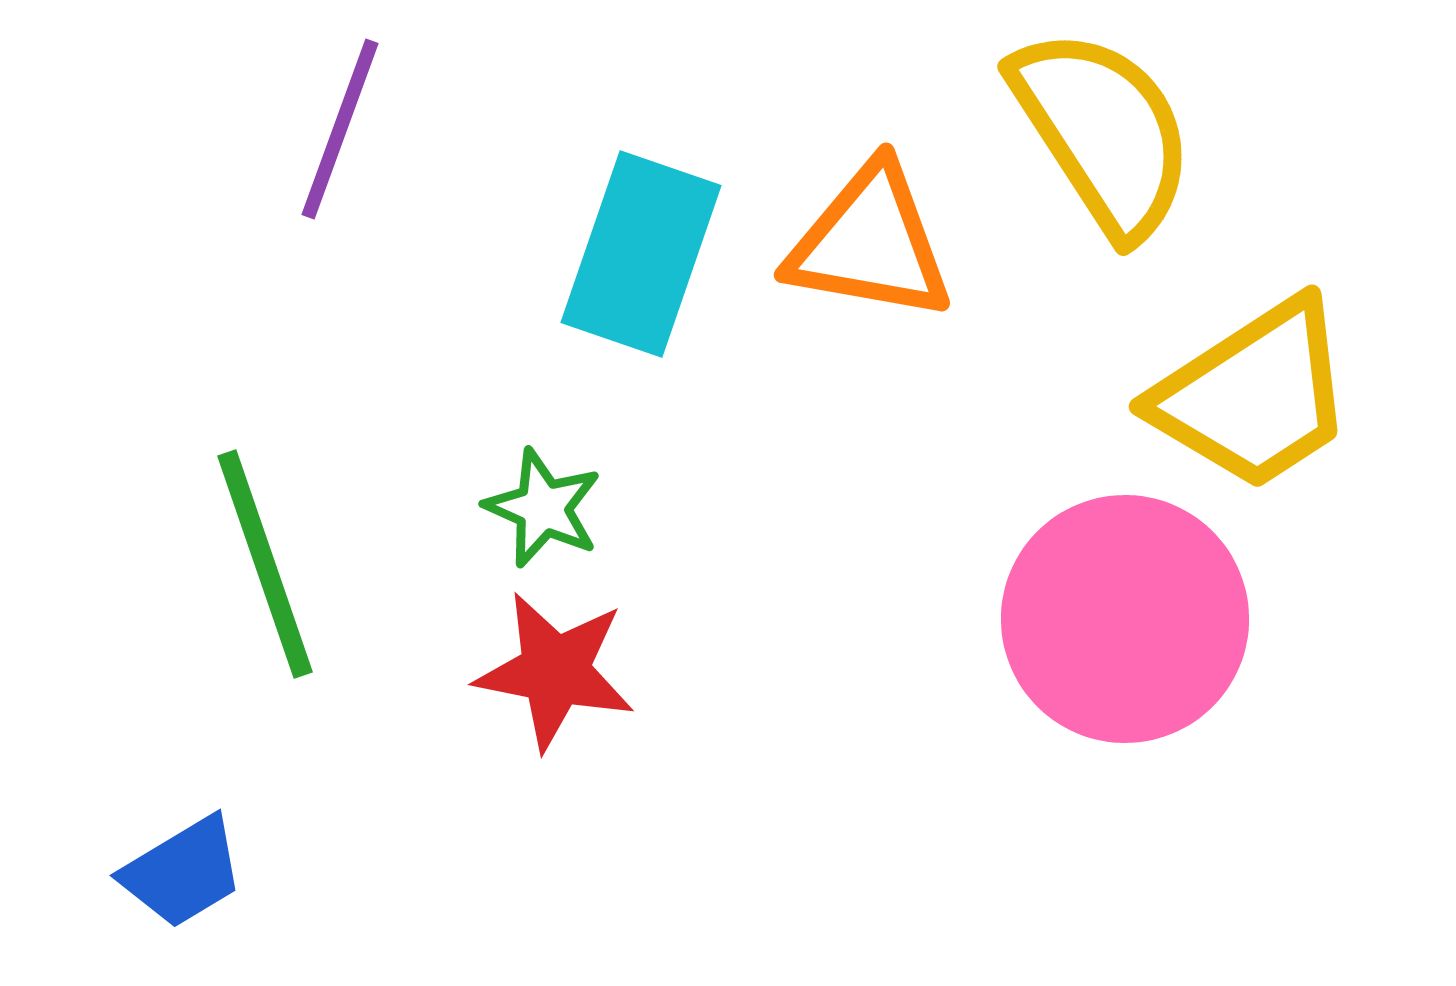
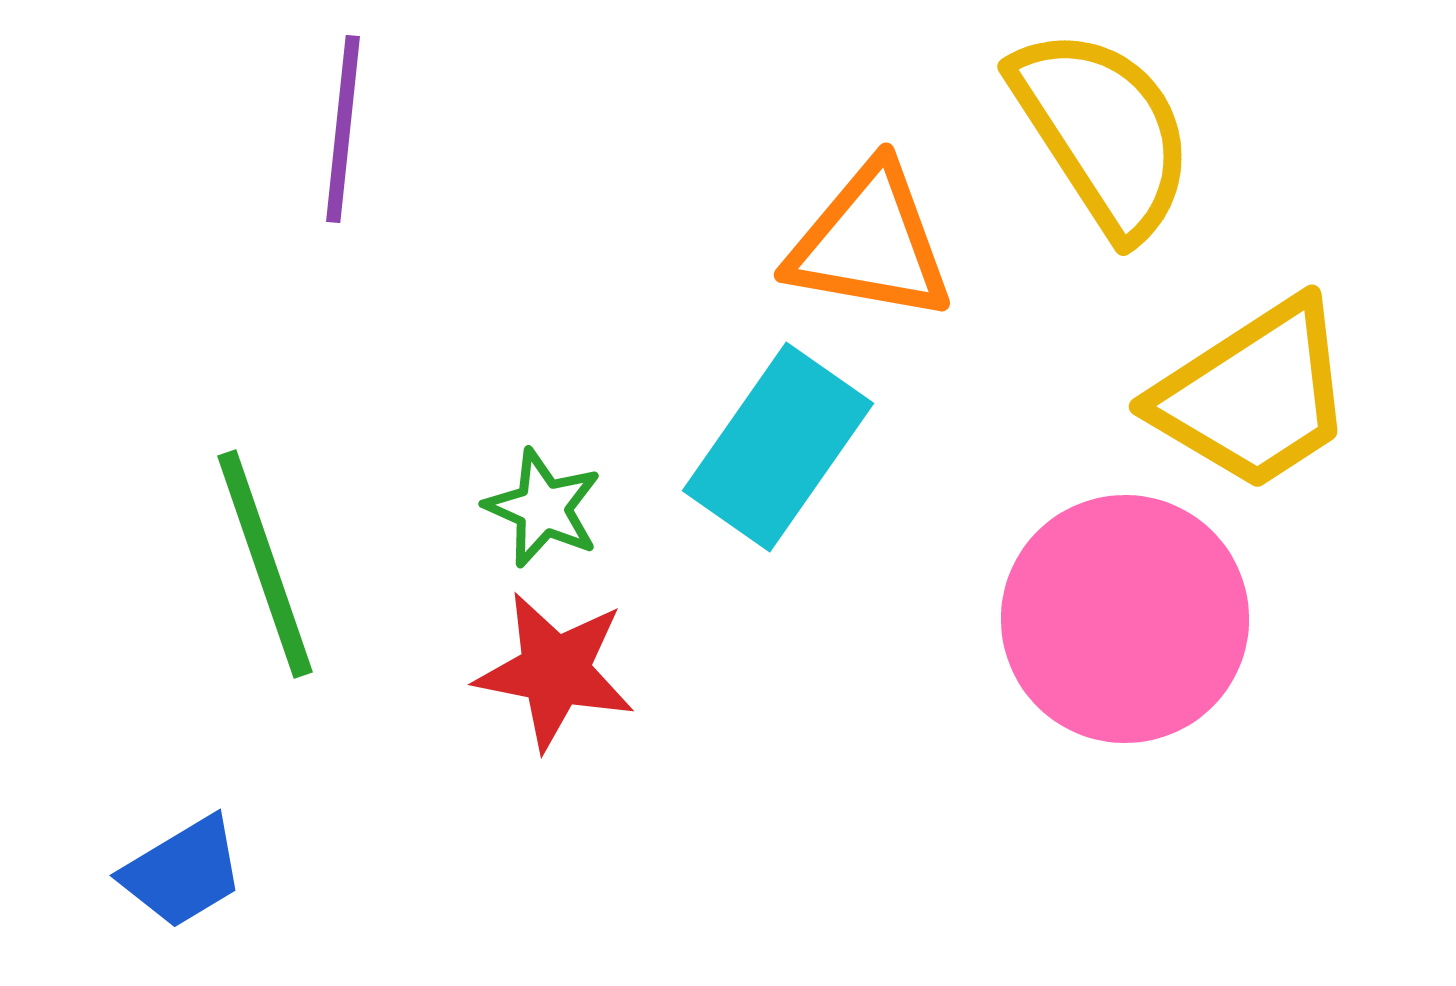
purple line: moved 3 px right; rotated 14 degrees counterclockwise
cyan rectangle: moved 137 px right, 193 px down; rotated 16 degrees clockwise
